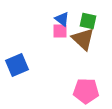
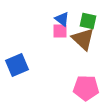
pink pentagon: moved 3 px up
